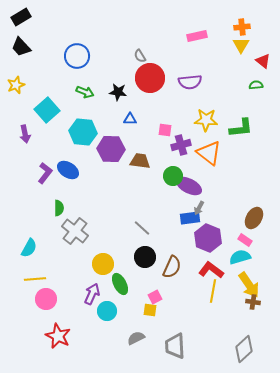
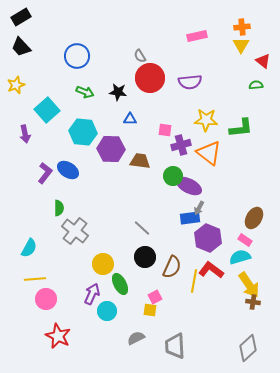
yellow line at (213, 291): moved 19 px left, 10 px up
gray diamond at (244, 349): moved 4 px right, 1 px up
